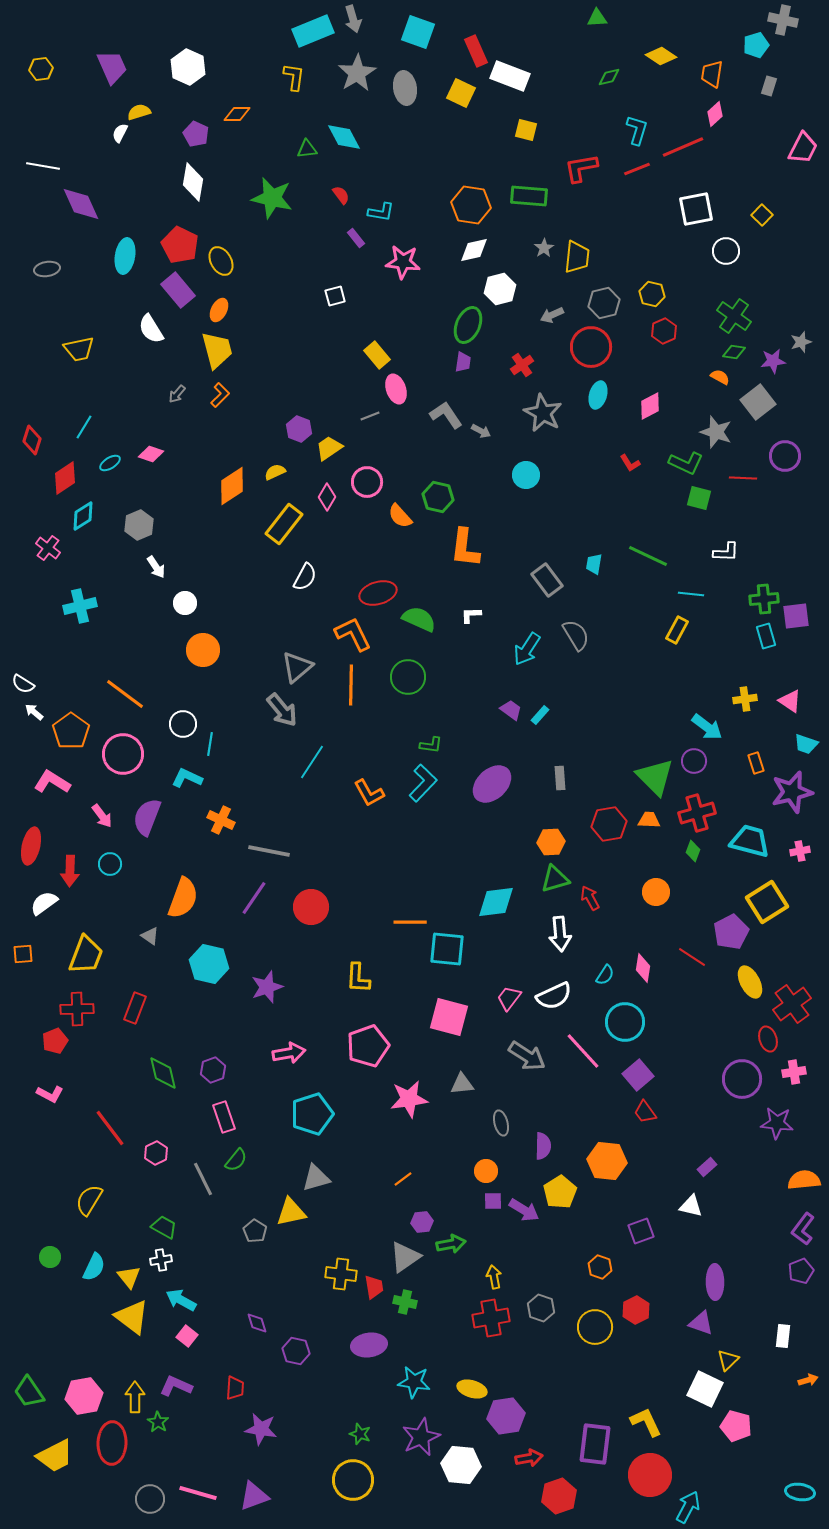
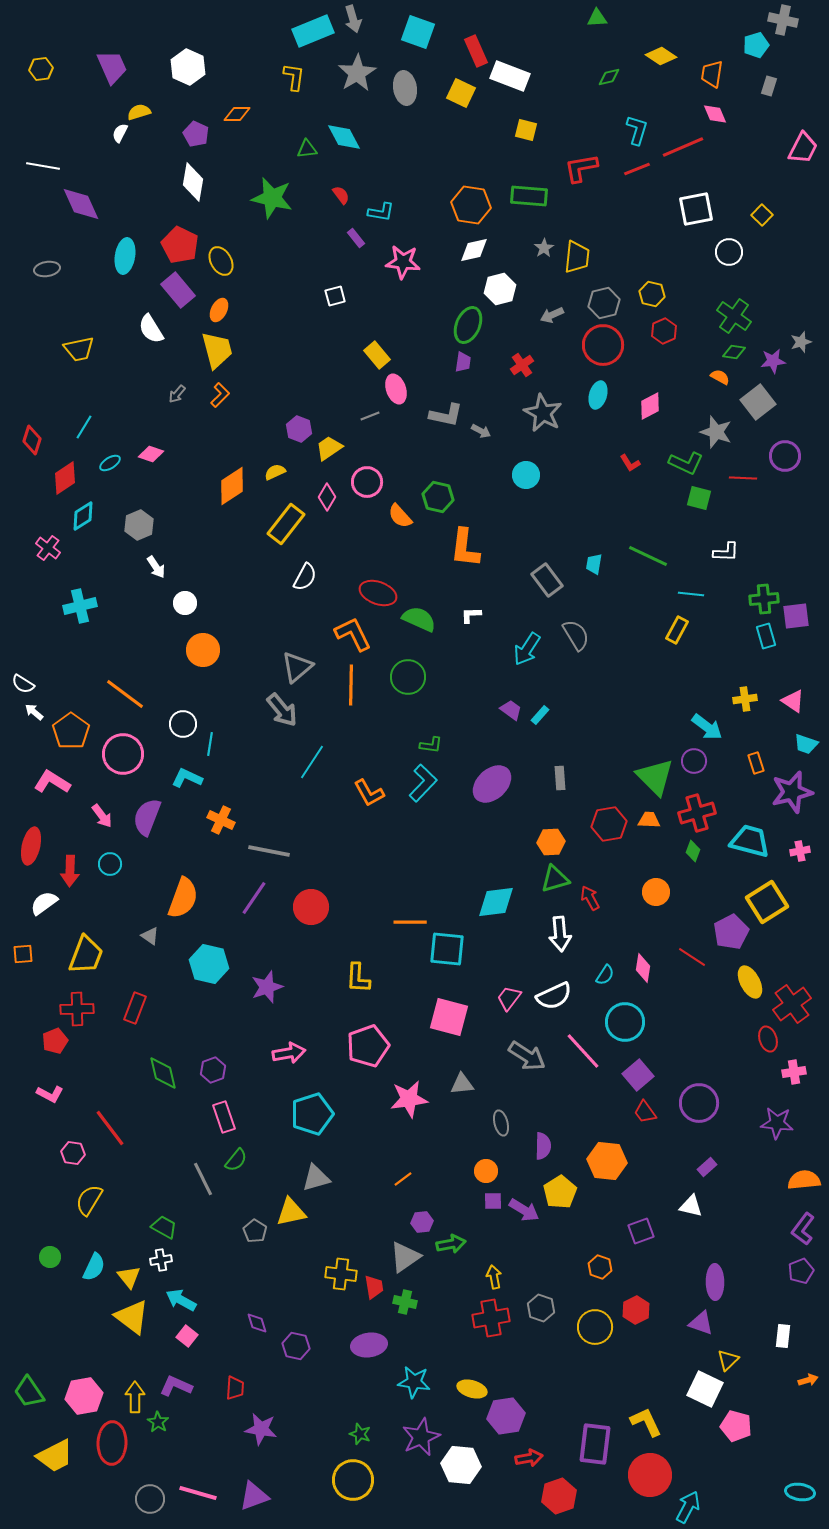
pink diamond at (715, 114): rotated 70 degrees counterclockwise
white circle at (726, 251): moved 3 px right, 1 px down
red circle at (591, 347): moved 12 px right, 2 px up
gray L-shape at (446, 415): rotated 136 degrees clockwise
yellow rectangle at (284, 524): moved 2 px right
red ellipse at (378, 593): rotated 36 degrees clockwise
pink triangle at (790, 701): moved 3 px right
purple circle at (742, 1079): moved 43 px left, 24 px down
pink hexagon at (156, 1153): moved 83 px left; rotated 25 degrees counterclockwise
purple hexagon at (296, 1351): moved 5 px up
